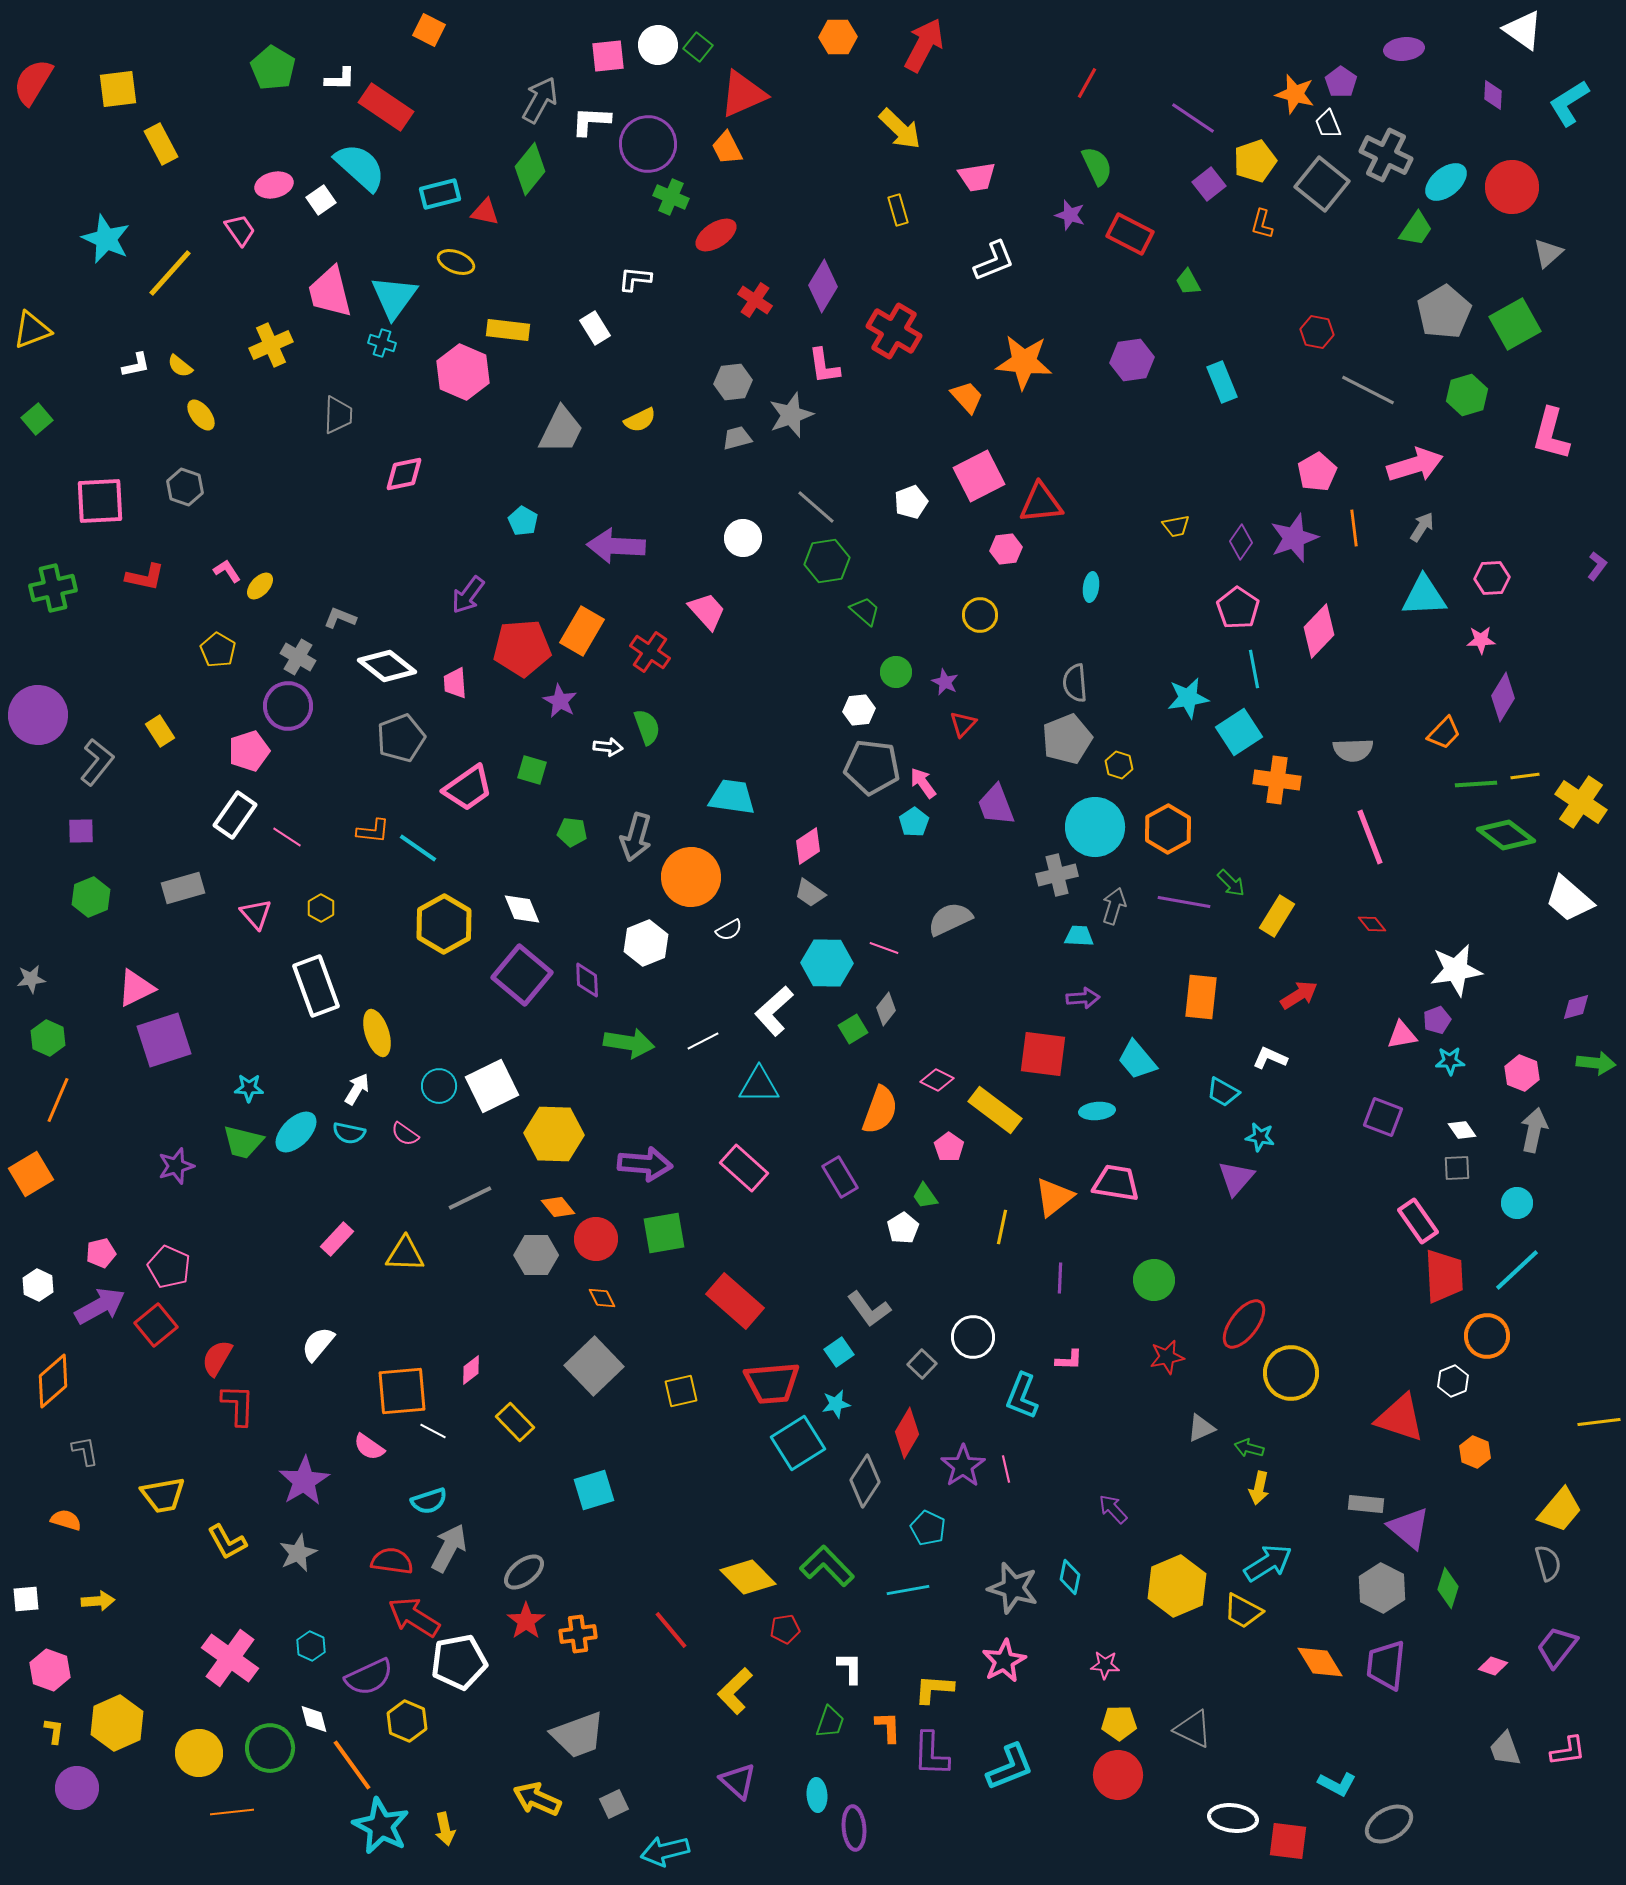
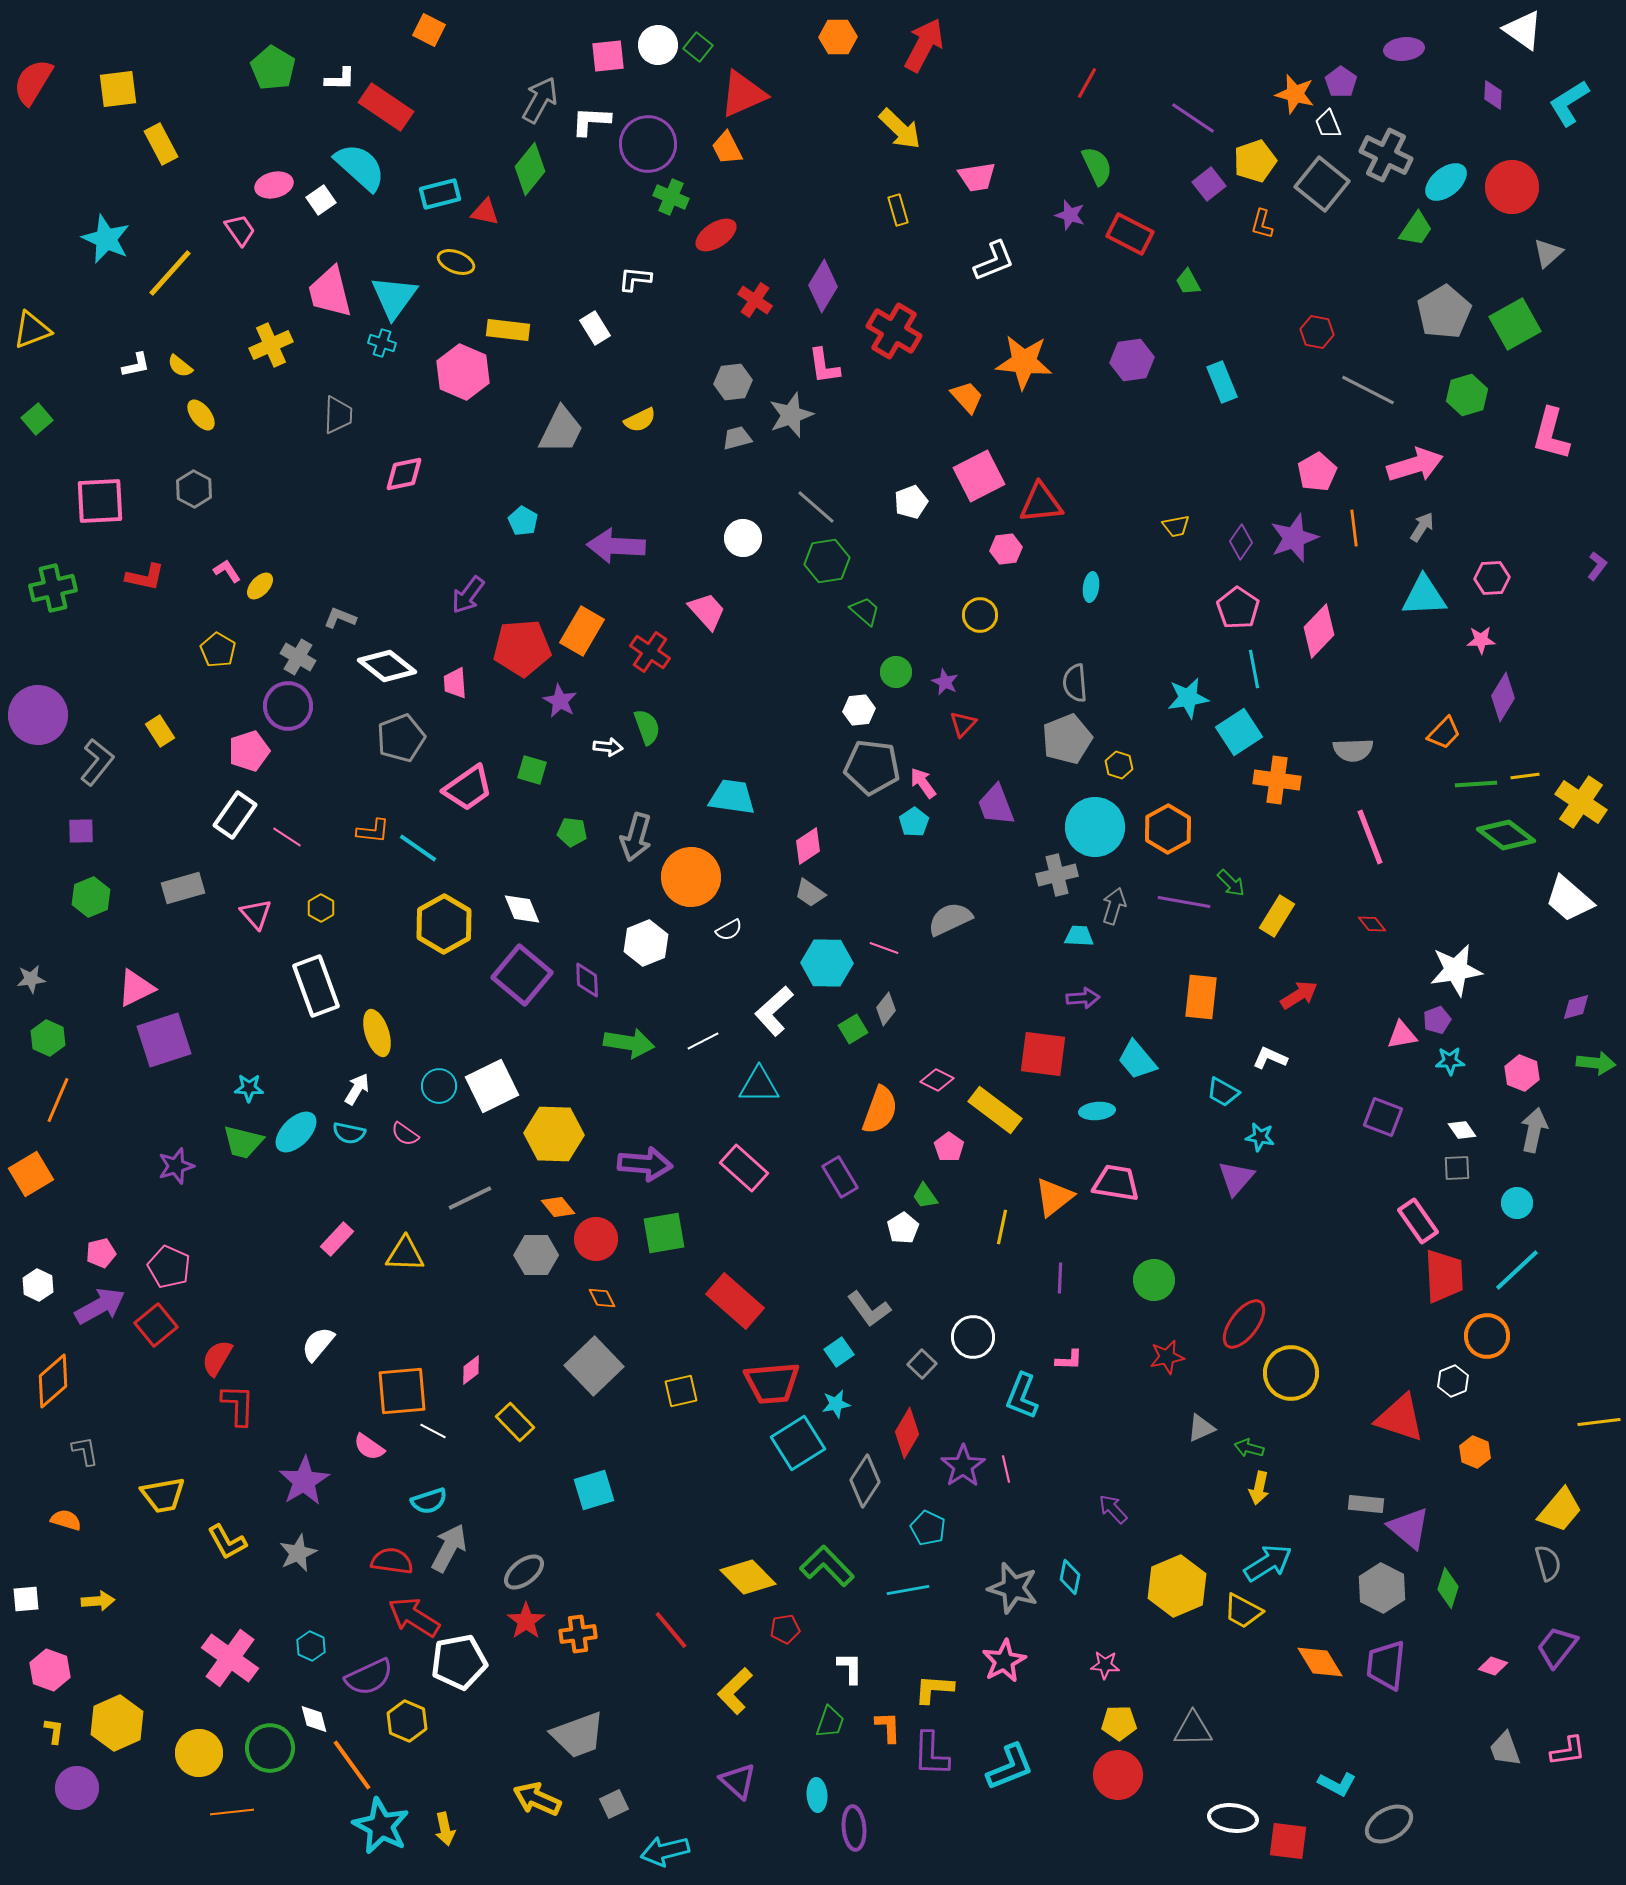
gray hexagon at (185, 487): moved 9 px right, 2 px down; rotated 9 degrees clockwise
gray triangle at (1193, 1729): rotated 27 degrees counterclockwise
